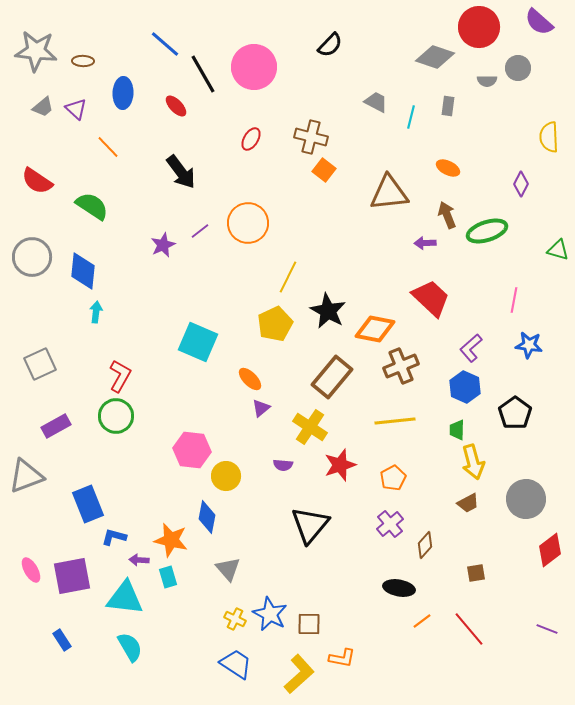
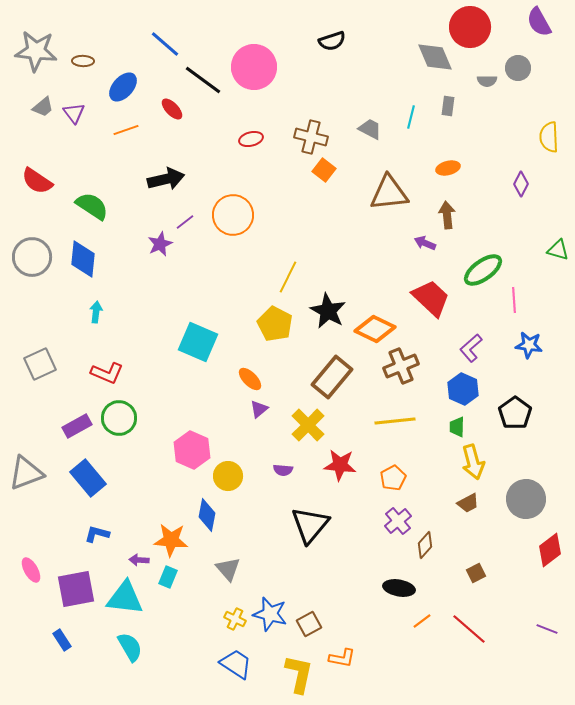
purple semicircle at (539, 22): rotated 20 degrees clockwise
red circle at (479, 27): moved 9 px left
black semicircle at (330, 45): moved 2 px right, 4 px up; rotated 28 degrees clockwise
gray diamond at (435, 57): rotated 48 degrees clockwise
black line at (203, 74): moved 6 px down; rotated 24 degrees counterclockwise
blue ellipse at (123, 93): moved 6 px up; rotated 40 degrees clockwise
gray trapezoid at (376, 102): moved 6 px left, 27 px down
red ellipse at (176, 106): moved 4 px left, 3 px down
purple triangle at (76, 109): moved 2 px left, 4 px down; rotated 10 degrees clockwise
red ellipse at (251, 139): rotated 45 degrees clockwise
orange line at (108, 147): moved 18 px right, 17 px up; rotated 65 degrees counterclockwise
orange ellipse at (448, 168): rotated 40 degrees counterclockwise
black arrow at (181, 172): moved 15 px left, 7 px down; rotated 66 degrees counterclockwise
brown arrow at (447, 215): rotated 16 degrees clockwise
orange circle at (248, 223): moved 15 px left, 8 px up
purple line at (200, 231): moved 15 px left, 9 px up
green ellipse at (487, 231): moved 4 px left, 39 px down; rotated 18 degrees counterclockwise
purple arrow at (425, 243): rotated 25 degrees clockwise
purple star at (163, 245): moved 3 px left, 1 px up
blue diamond at (83, 271): moved 12 px up
pink line at (514, 300): rotated 15 degrees counterclockwise
yellow pentagon at (275, 324): rotated 20 degrees counterclockwise
orange diamond at (375, 329): rotated 15 degrees clockwise
red L-shape at (120, 376): moved 13 px left, 3 px up; rotated 84 degrees clockwise
blue hexagon at (465, 387): moved 2 px left, 2 px down
purple triangle at (261, 408): moved 2 px left, 1 px down
green circle at (116, 416): moved 3 px right, 2 px down
purple rectangle at (56, 426): moved 21 px right
yellow cross at (310, 427): moved 2 px left, 2 px up; rotated 12 degrees clockwise
green trapezoid at (457, 430): moved 3 px up
pink hexagon at (192, 450): rotated 18 degrees clockwise
purple semicircle at (283, 465): moved 5 px down
red star at (340, 465): rotated 24 degrees clockwise
gray triangle at (26, 476): moved 3 px up
yellow circle at (226, 476): moved 2 px right
blue rectangle at (88, 504): moved 26 px up; rotated 18 degrees counterclockwise
blue diamond at (207, 517): moved 2 px up
purple cross at (390, 524): moved 8 px right, 3 px up
blue L-shape at (114, 537): moved 17 px left, 3 px up
orange star at (171, 540): rotated 8 degrees counterclockwise
brown square at (476, 573): rotated 18 degrees counterclockwise
purple square at (72, 576): moved 4 px right, 13 px down
cyan rectangle at (168, 577): rotated 40 degrees clockwise
blue star at (270, 614): rotated 12 degrees counterclockwise
brown square at (309, 624): rotated 30 degrees counterclockwise
red line at (469, 629): rotated 9 degrees counterclockwise
yellow L-shape at (299, 674): rotated 36 degrees counterclockwise
